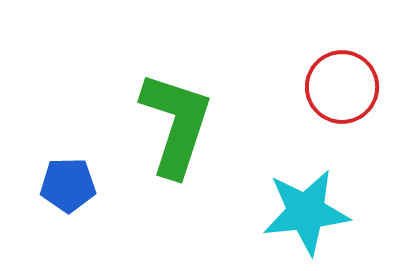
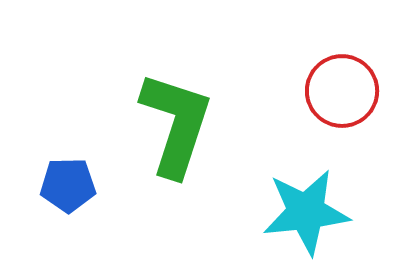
red circle: moved 4 px down
